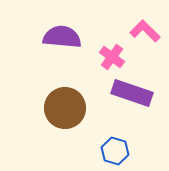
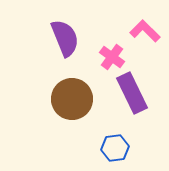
purple semicircle: moved 3 px right, 1 px down; rotated 63 degrees clockwise
purple rectangle: rotated 45 degrees clockwise
brown circle: moved 7 px right, 9 px up
blue hexagon: moved 3 px up; rotated 24 degrees counterclockwise
